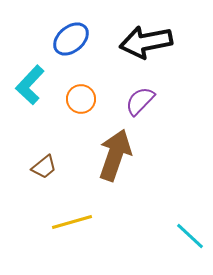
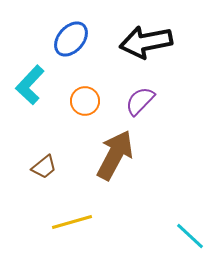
blue ellipse: rotated 9 degrees counterclockwise
orange circle: moved 4 px right, 2 px down
brown arrow: rotated 9 degrees clockwise
